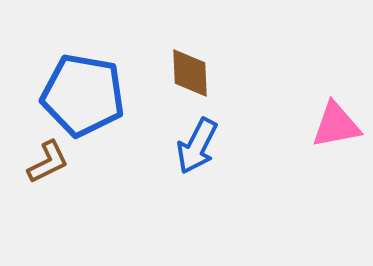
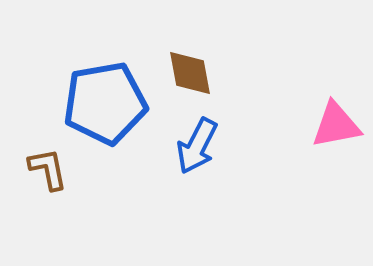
brown diamond: rotated 8 degrees counterclockwise
blue pentagon: moved 22 px right, 8 px down; rotated 20 degrees counterclockwise
brown L-shape: moved 7 px down; rotated 75 degrees counterclockwise
